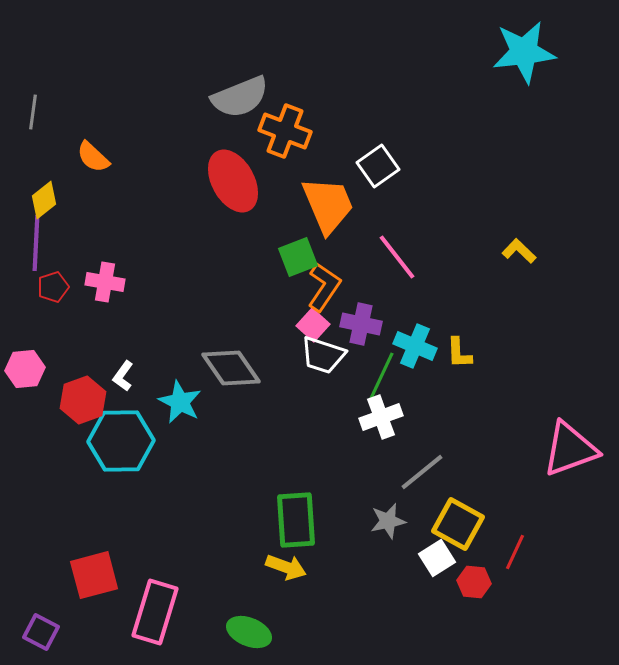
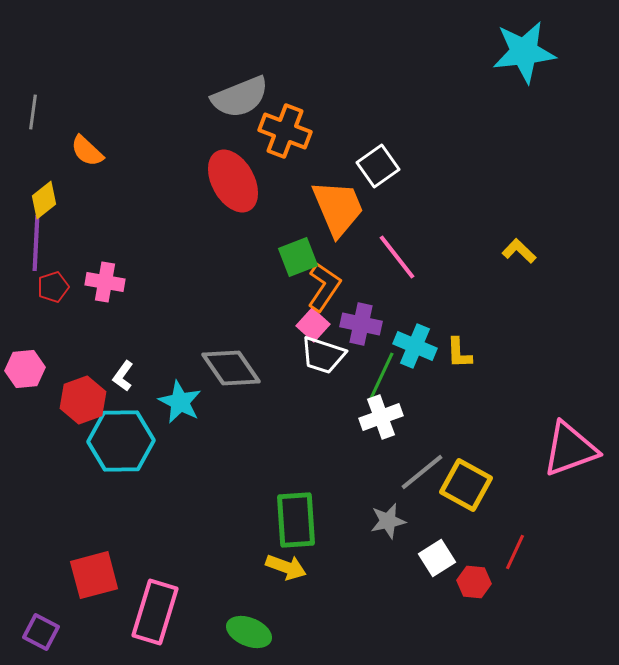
orange semicircle at (93, 157): moved 6 px left, 6 px up
orange trapezoid at (328, 205): moved 10 px right, 3 px down
yellow square at (458, 524): moved 8 px right, 39 px up
